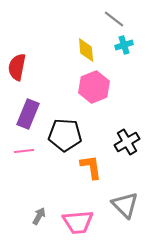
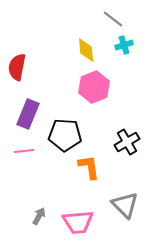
gray line: moved 1 px left
orange L-shape: moved 2 px left
